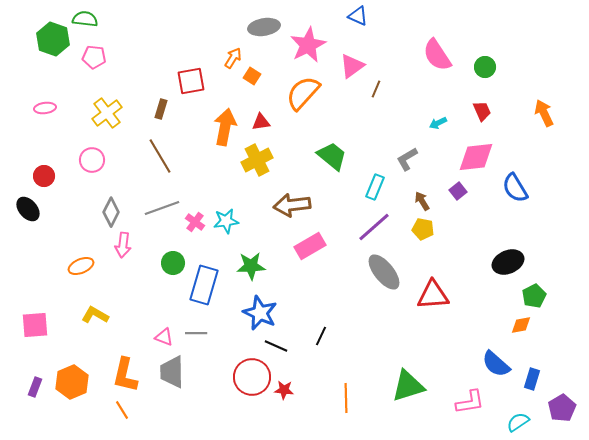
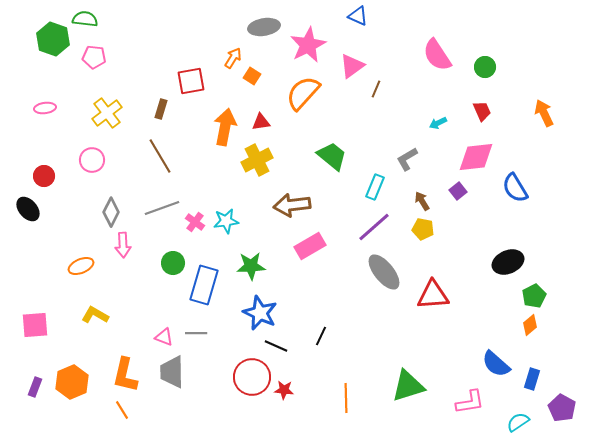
pink arrow at (123, 245): rotated 10 degrees counterclockwise
orange diamond at (521, 325): moved 9 px right; rotated 30 degrees counterclockwise
purple pentagon at (562, 408): rotated 12 degrees counterclockwise
